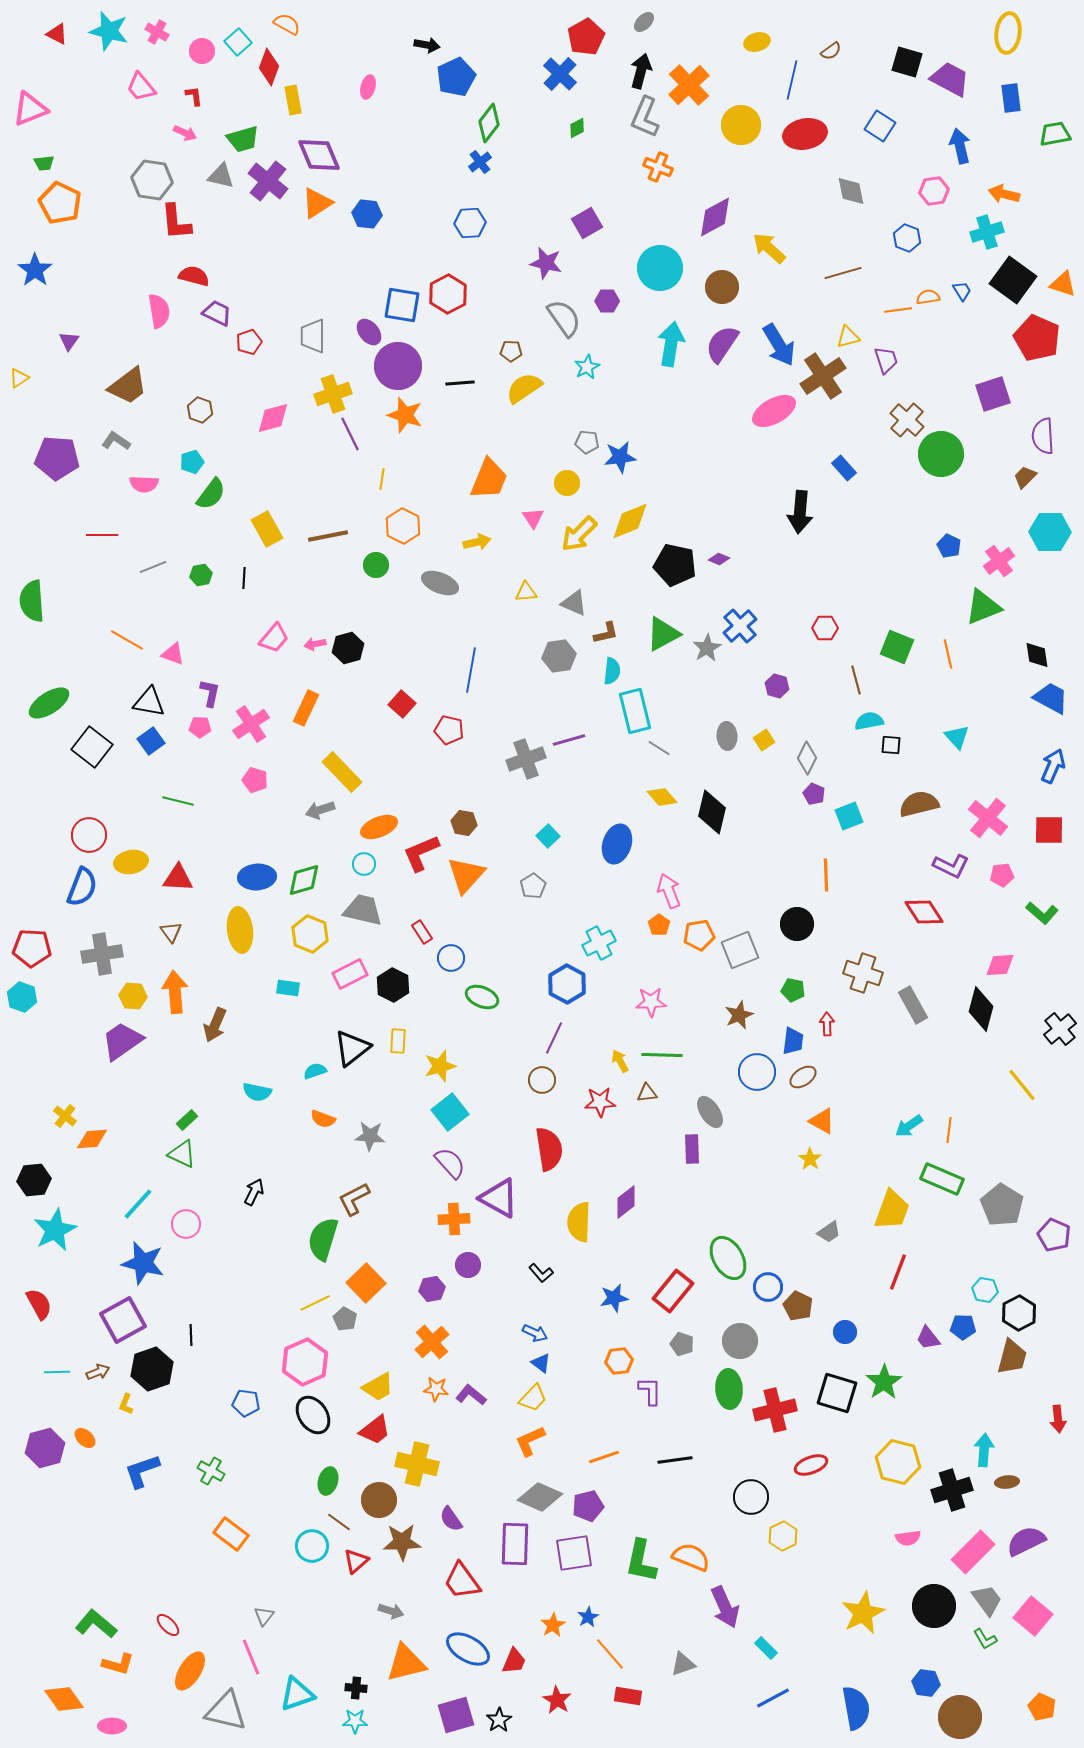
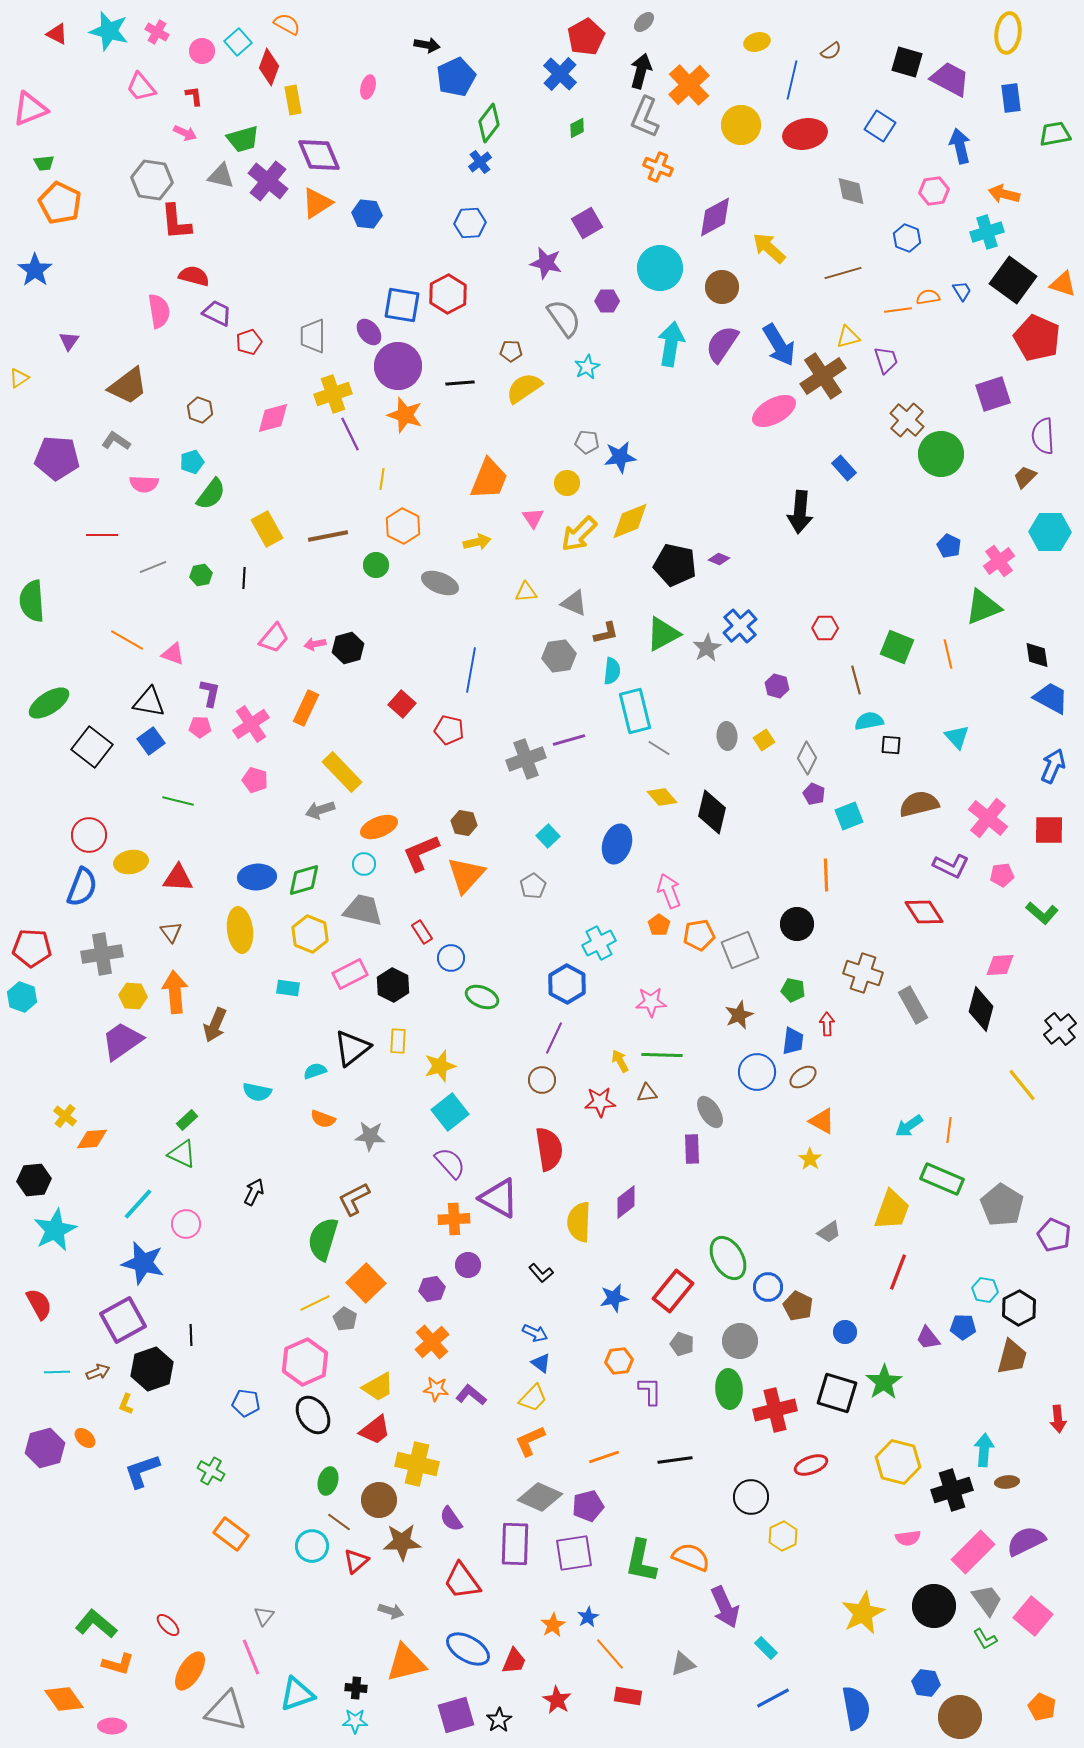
black hexagon at (1019, 1313): moved 5 px up
